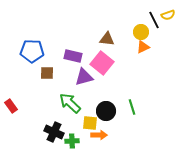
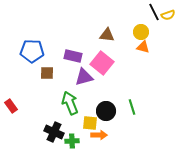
black line: moved 8 px up
brown triangle: moved 4 px up
orange triangle: rotated 40 degrees clockwise
green arrow: rotated 25 degrees clockwise
